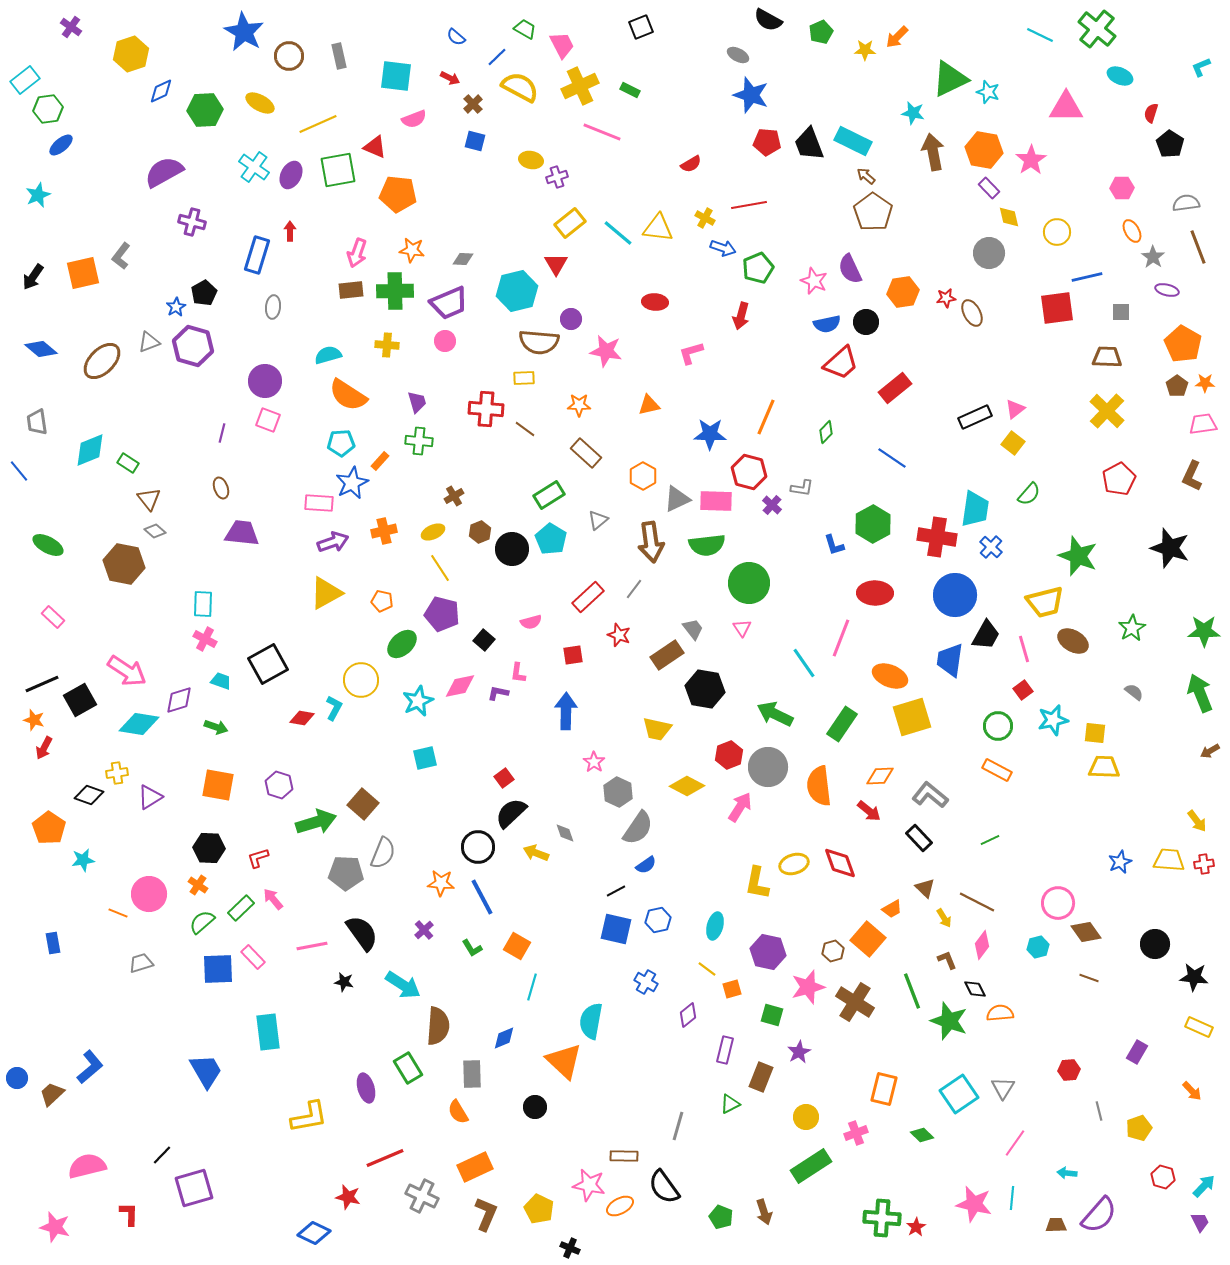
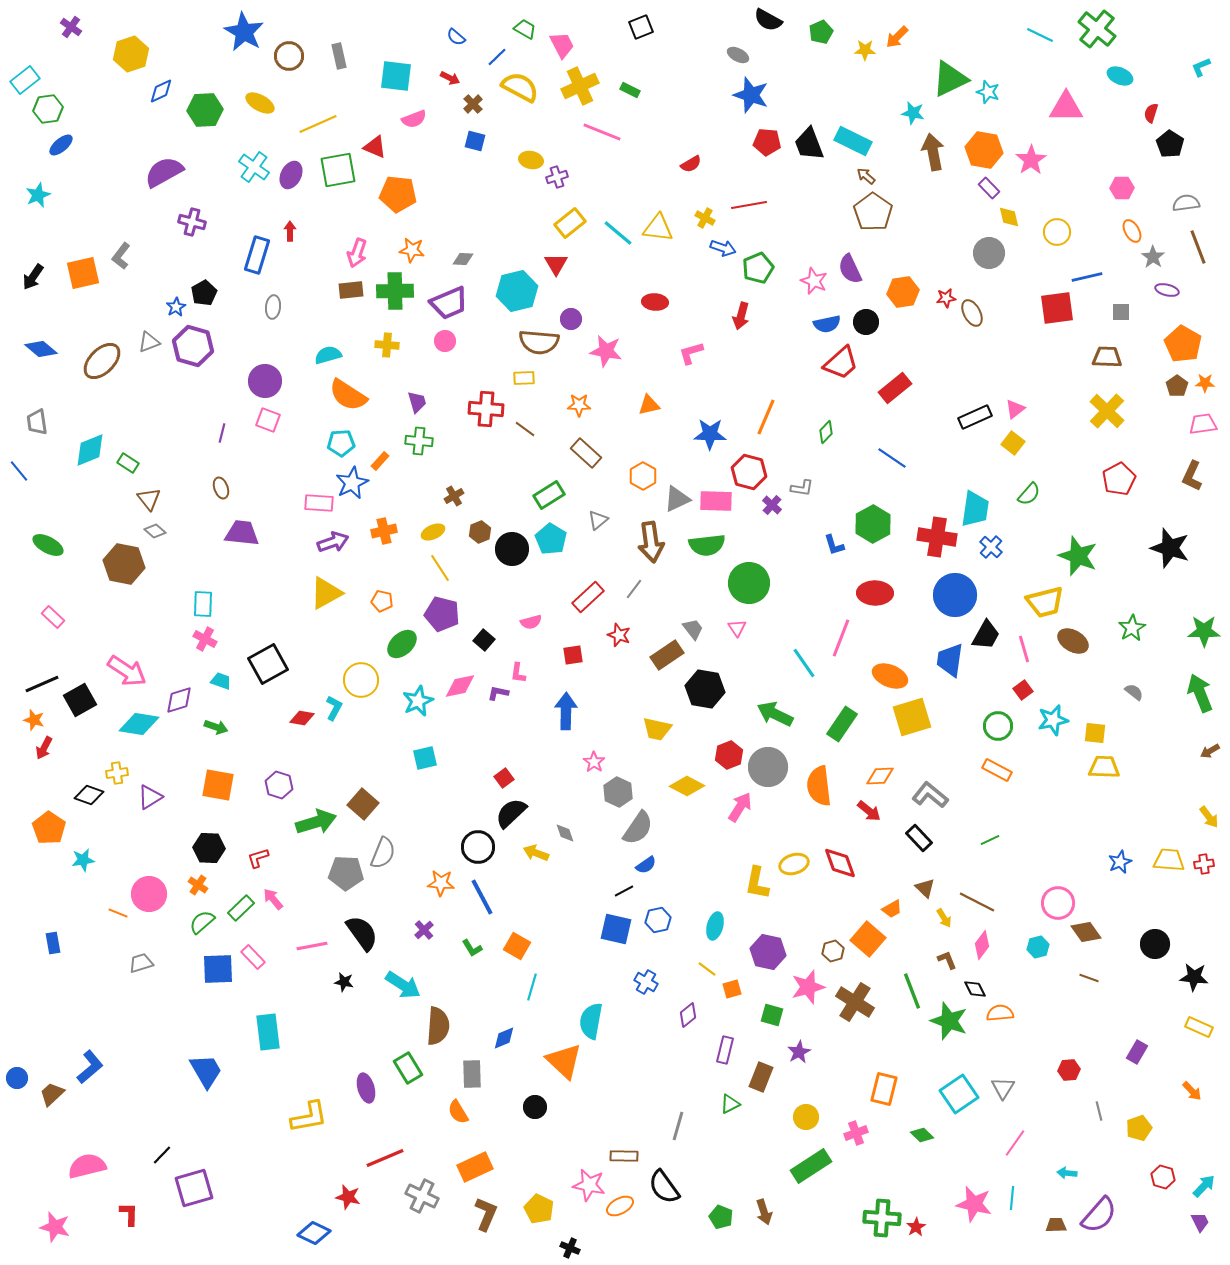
pink triangle at (742, 628): moved 5 px left
yellow arrow at (1197, 821): moved 12 px right, 4 px up
black line at (616, 891): moved 8 px right
